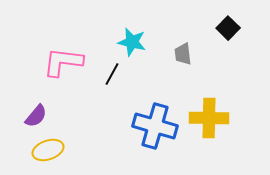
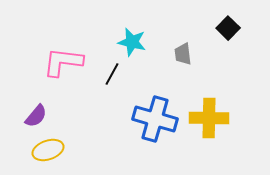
blue cross: moved 7 px up
